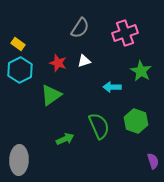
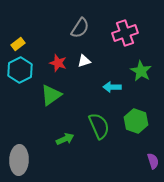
yellow rectangle: rotated 72 degrees counterclockwise
